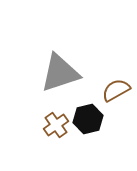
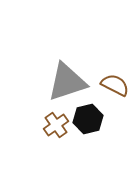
gray triangle: moved 7 px right, 9 px down
brown semicircle: moved 1 px left, 5 px up; rotated 56 degrees clockwise
